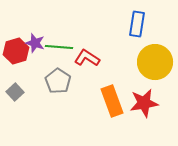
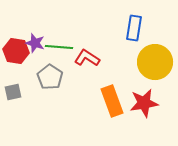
blue rectangle: moved 3 px left, 4 px down
red hexagon: rotated 25 degrees clockwise
gray pentagon: moved 8 px left, 4 px up
gray square: moved 2 px left; rotated 30 degrees clockwise
